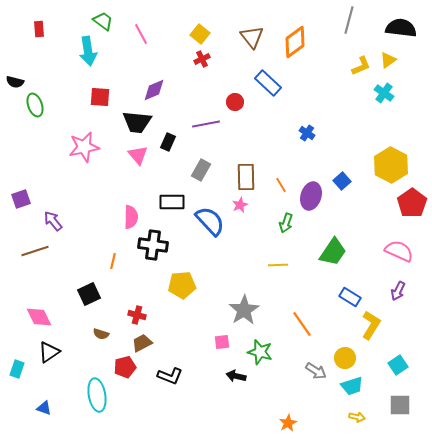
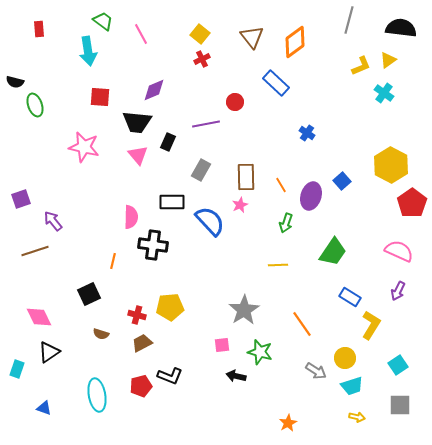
blue rectangle at (268, 83): moved 8 px right
pink star at (84, 147): rotated 24 degrees clockwise
yellow pentagon at (182, 285): moved 12 px left, 22 px down
pink square at (222, 342): moved 3 px down
red pentagon at (125, 367): moved 16 px right, 19 px down
